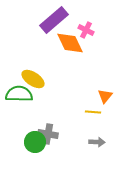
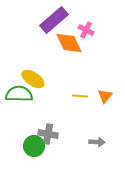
orange diamond: moved 1 px left
yellow line: moved 13 px left, 16 px up
green circle: moved 1 px left, 4 px down
